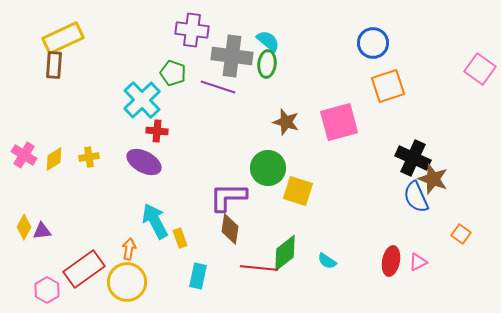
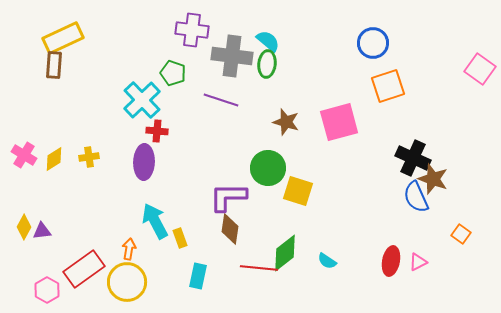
purple line at (218, 87): moved 3 px right, 13 px down
purple ellipse at (144, 162): rotated 64 degrees clockwise
